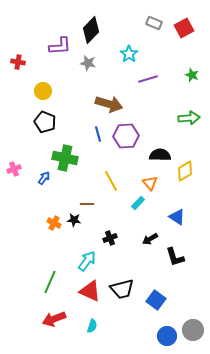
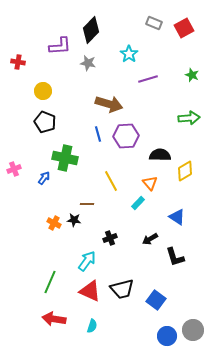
red arrow: rotated 30 degrees clockwise
